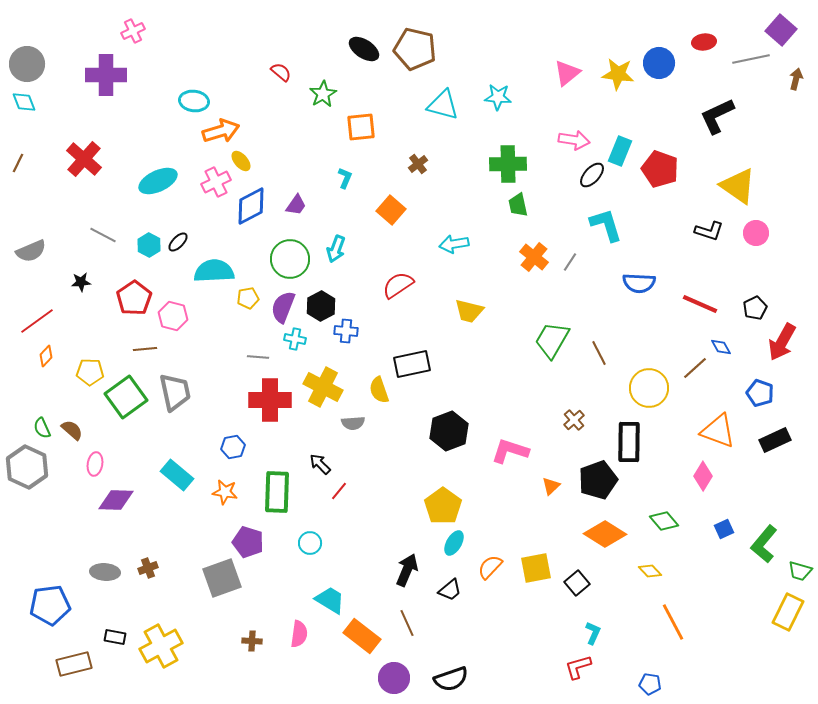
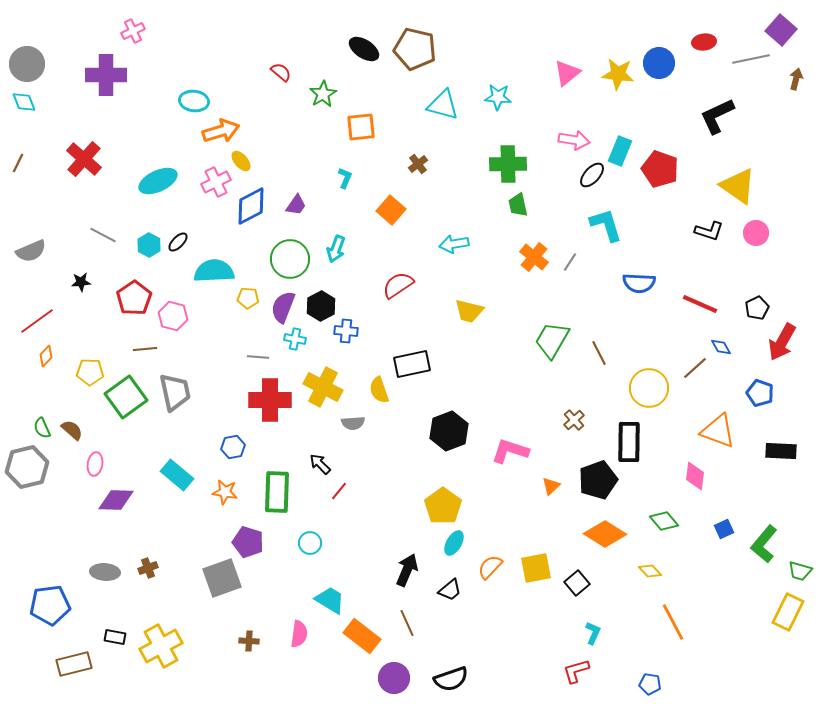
yellow pentagon at (248, 298): rotated 15 degrees clockwise
black pentagon at (755, 308): moved 2 px right
black rectangle at (775, 440): moved 6 px right, 11 px down; rotated 28 degrees clockwise
gray hexagon at (27, 467): rotated 21 degrees clockwise
pink diamond at (703, 476): moved 8 px left; rotated 24 degrees counterclockwise
brown cross at (252, 641): moved 3 px left
red L-shape at (578, 667): moved 2 px left, 4 px down
